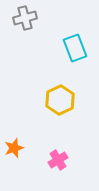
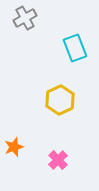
gray cross: rotated 15 degrees counterclockwise
orange star: moved 1 px up
pink cross: rotated 12 degrees counterclockwise
